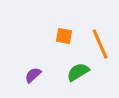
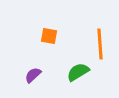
orange square: moved 15 px left
orange line: rotated 20 degrees clockwise
